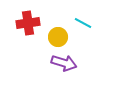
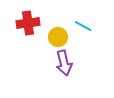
cyan line: moved 3 px down
purple arrow: rotated 60 degrees clockwise
